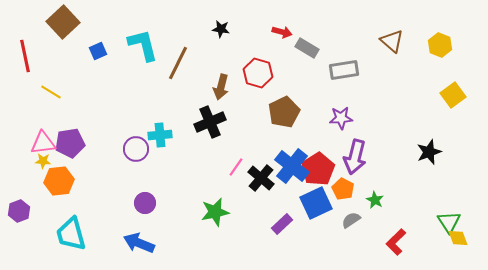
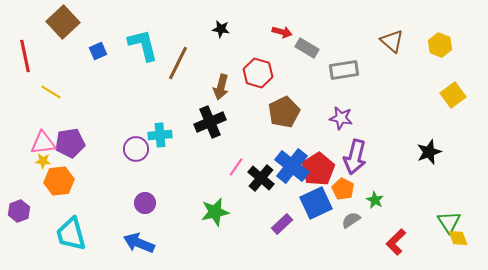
purple star at (341, 118): rotated 15 degrees clockwise
